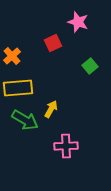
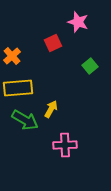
pink cross: moved 1 px left, 1 px up
